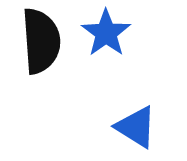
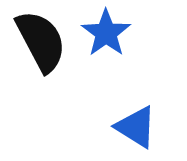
black semicircle: rotated 24 degrees counterclockwise
